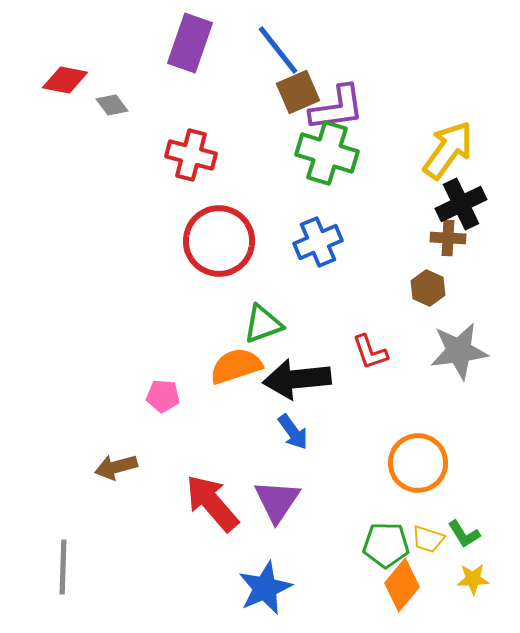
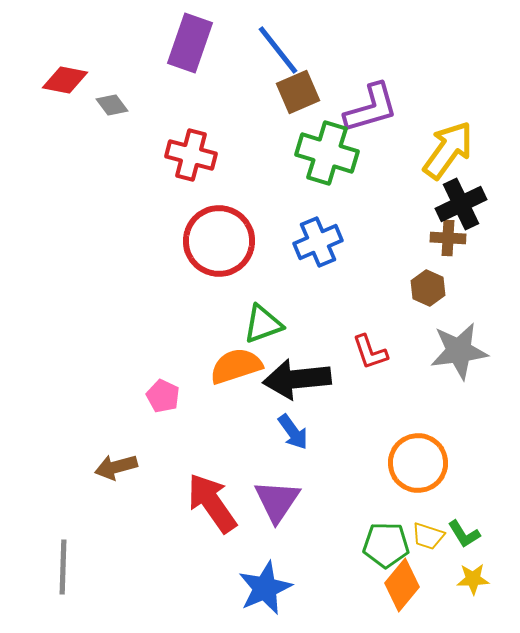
purple L-shape: moved 34 px right; rotated 8 degrees counterclockwise
pink pentagon: rotated 20 degrees clockwise
red arrow: rotated 6 degrees clockwise
yellow trapezoid: moved 3 px up
